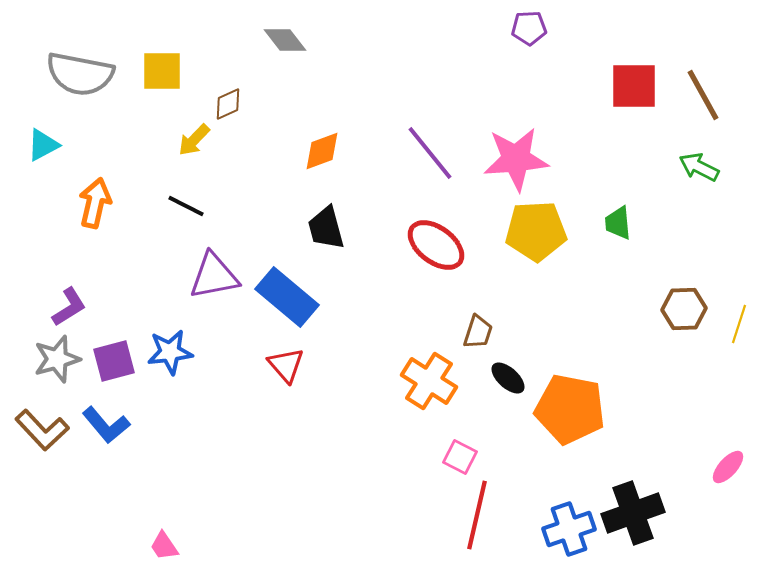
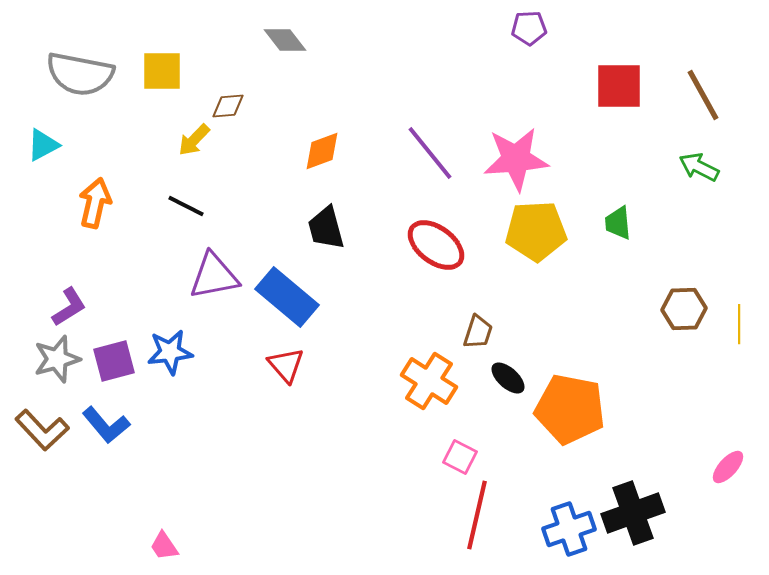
red square: moved 15 px left
brown diamond: moved 2 px down; rotated 20 degrees clockwise
yellow line: rotated 18 degrees counterclockwise
